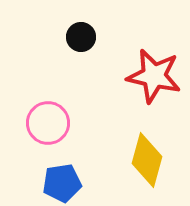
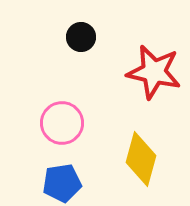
red star: moved 4 px up
pink circle: moved 14 px right
yellow diamond: moved 6 px left, 1 px up
